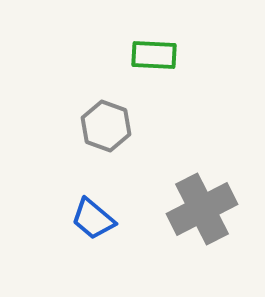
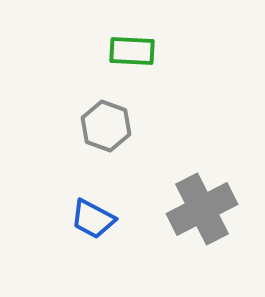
green rectangle: moved 22 px left, 4 px up
blue trapezoid: rotated 12 degrees counterclockwise
